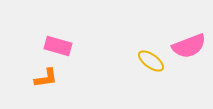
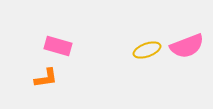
pink semicircle: moved 2 px left
yellow ellipse: moved 4 px left, 11 px up; rotated 56 degrees counterclockwise
